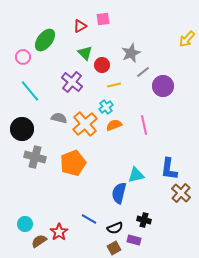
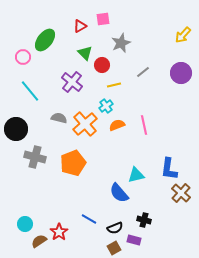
yellow arrow: moved 4 px left, 4 px up
gray star: moved 10 px left, 10 px up
purple circle: moved 18 px right, 13 px up
cyan cross: moved 1 px up
orange semicircle: moved 3 px right
black circle: moved 6 px left
blue semicircle: rotated 55 degrees counterclockwise
